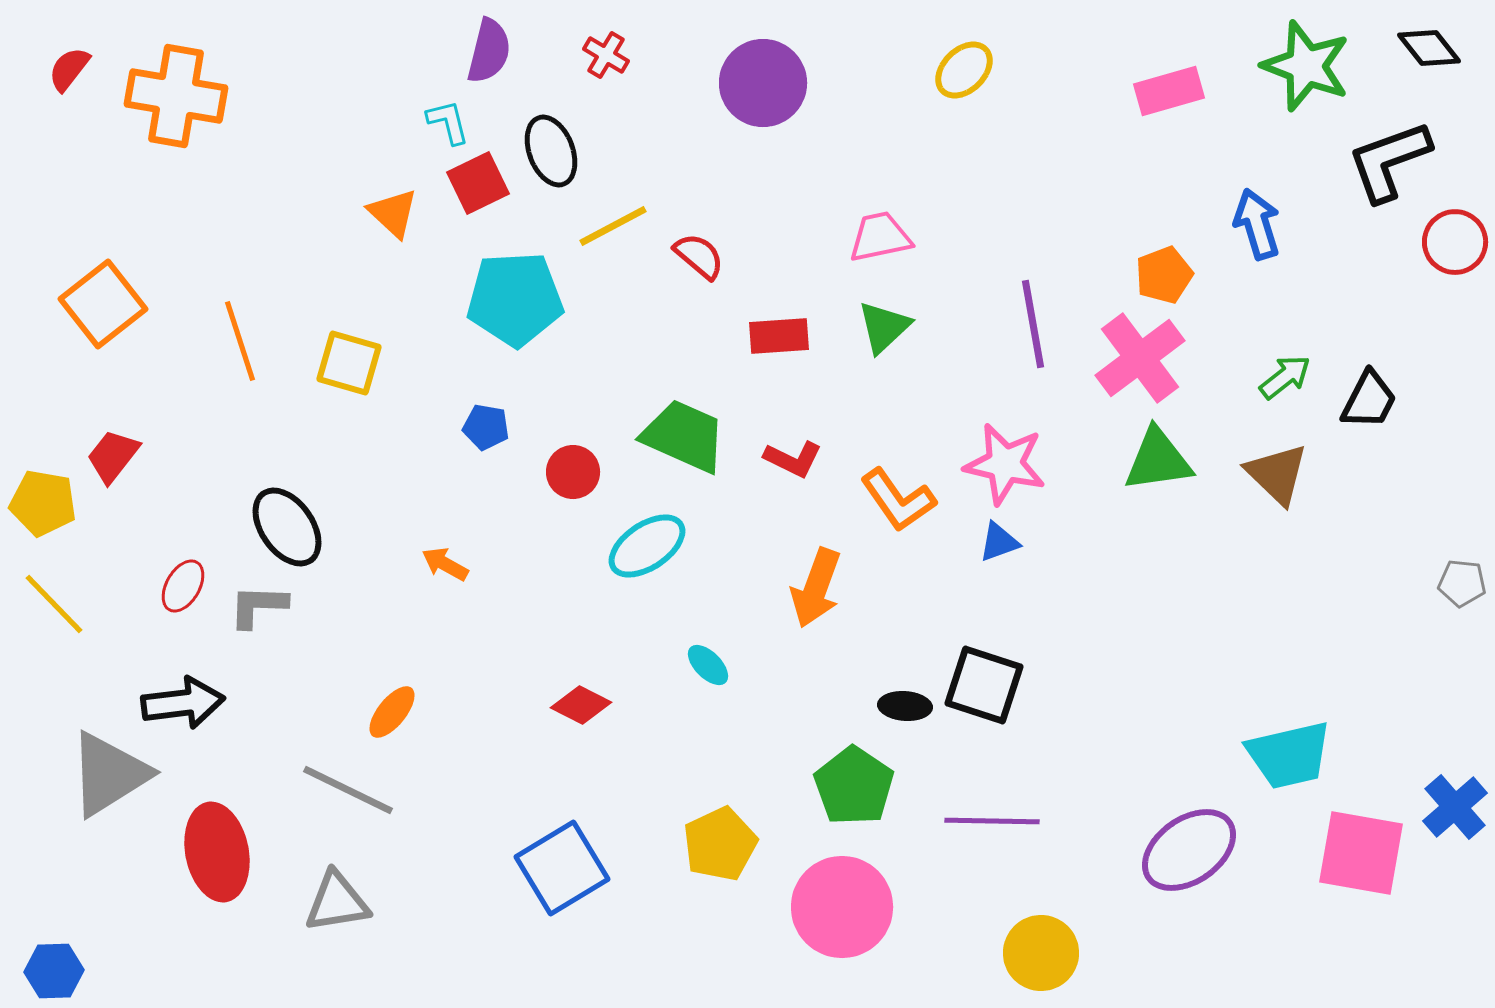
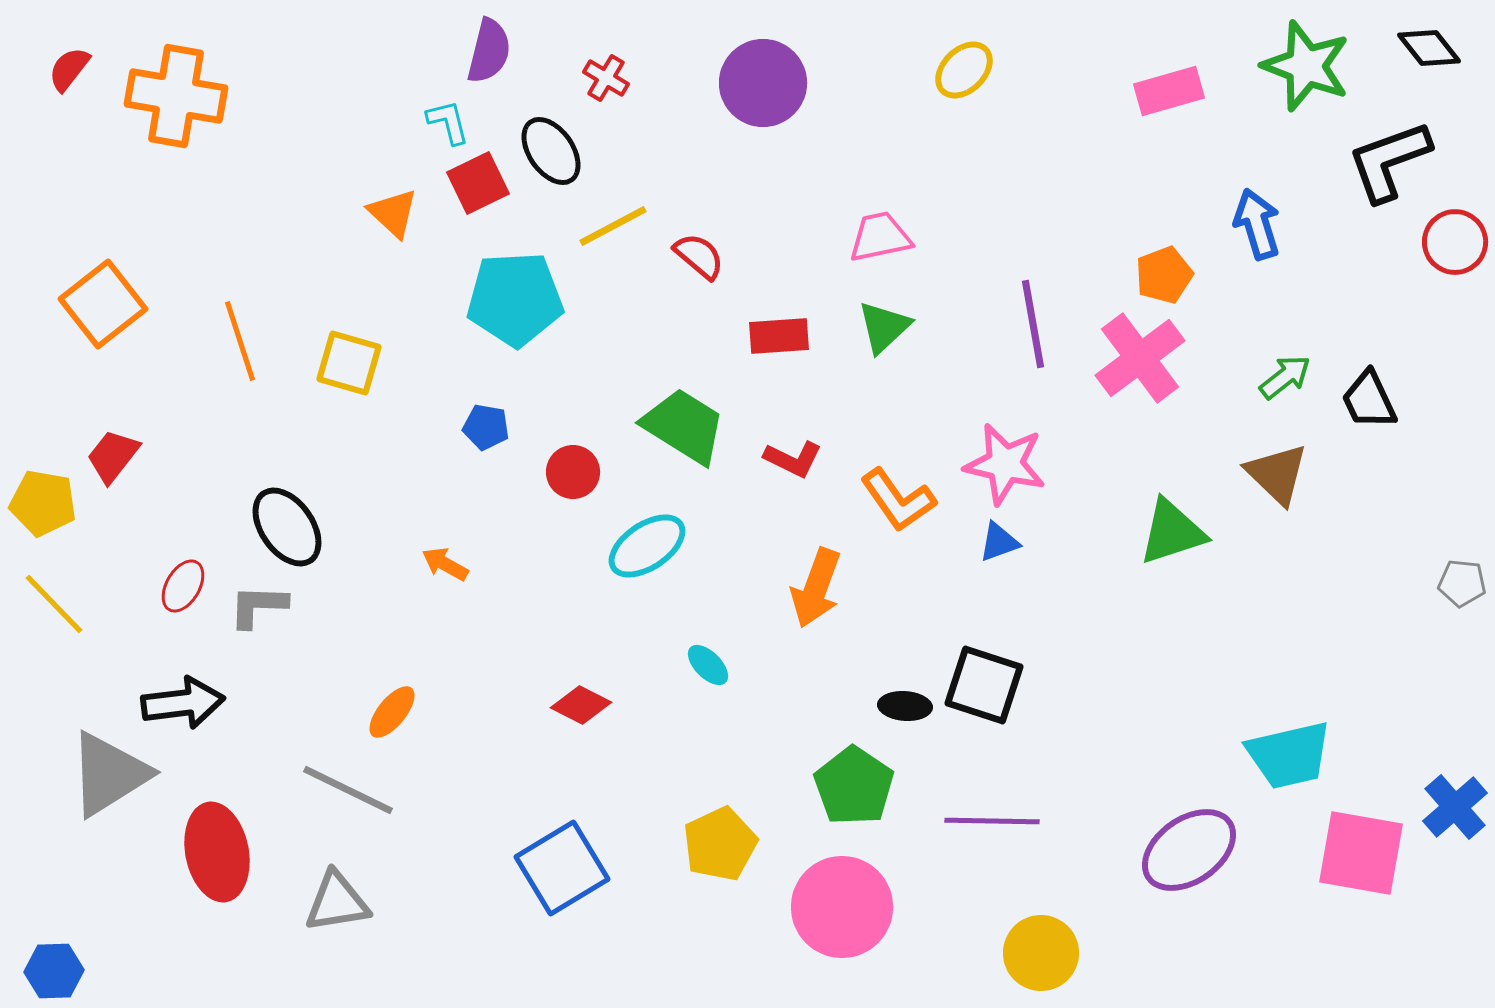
red cross at (606, 55): moved 23 px down
black ellipse at (551, 151): rotated 14 degrees counterclockwise
black trapezoid at (1369, 400): rotated 128 degrees clockwise
green trapezoid at (684, 436): moved 10 px up; rotated 8 degrees clockwise
green triangle at (1158, 460): moved 14 px right, 72 px down; rotated 10 degrees counterclockwise
